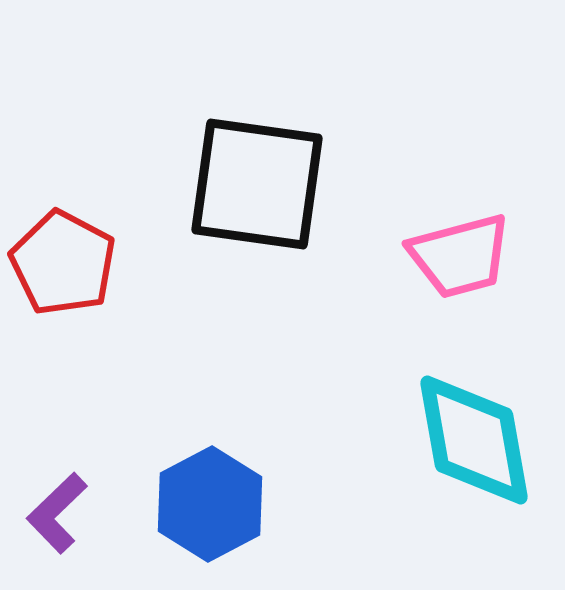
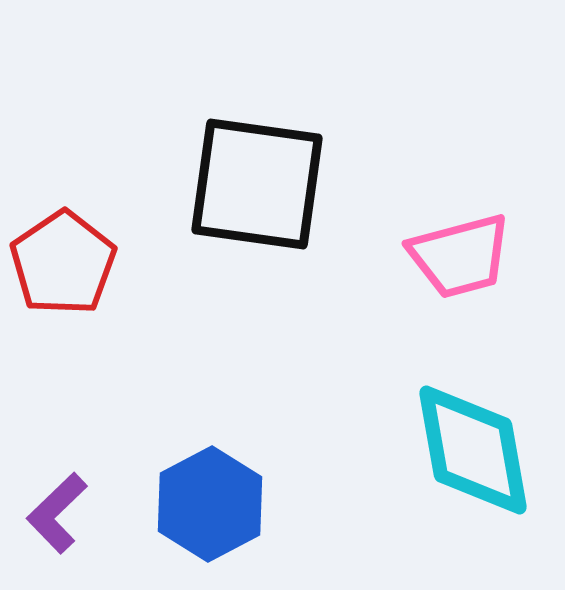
red pentagon: rotated 10 degrees clockwise
cyan diamond: moved 1 px left, 10 px down
